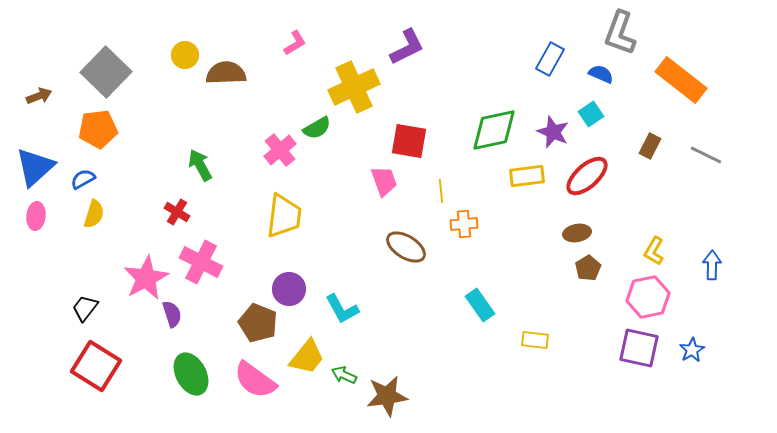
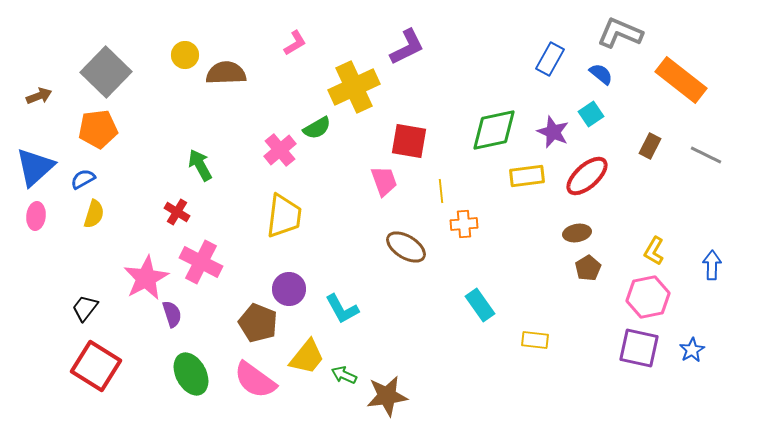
gray L-shape at (620, 33): rotated 93 degrees clockwise
blue semicircle at (601, 74): rotated 15 degrees clockwise
